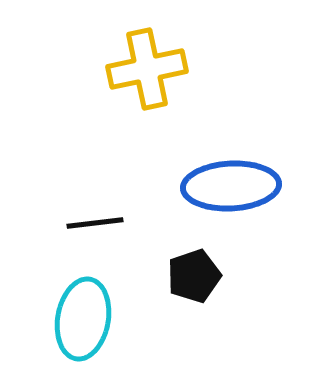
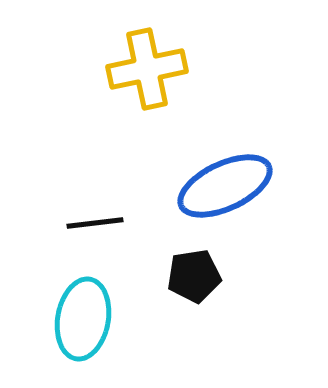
blue ellipse: moved 6 px left; rotated 22 degrees counterclockwise
black pentagon: rotated 10 degrees clockwise
